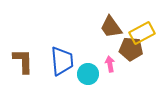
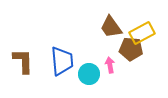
pink arrow: moved 1 px down
cyan circle: moved 1 px right
